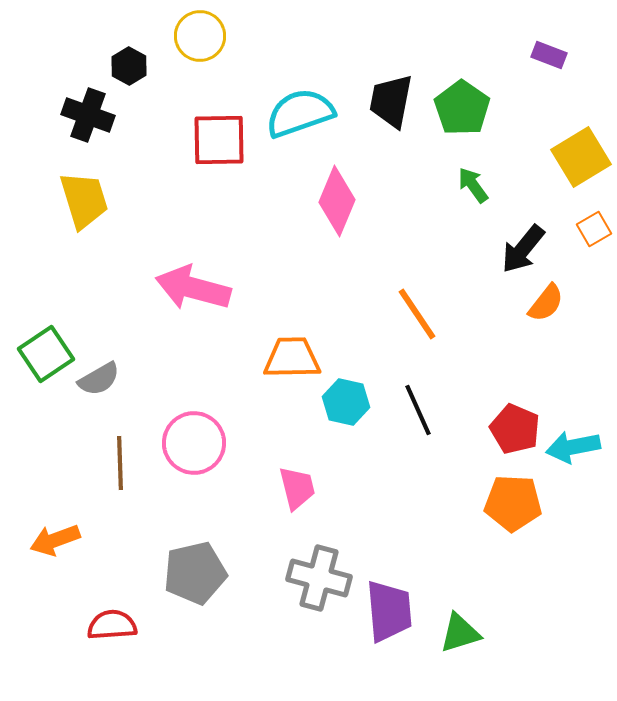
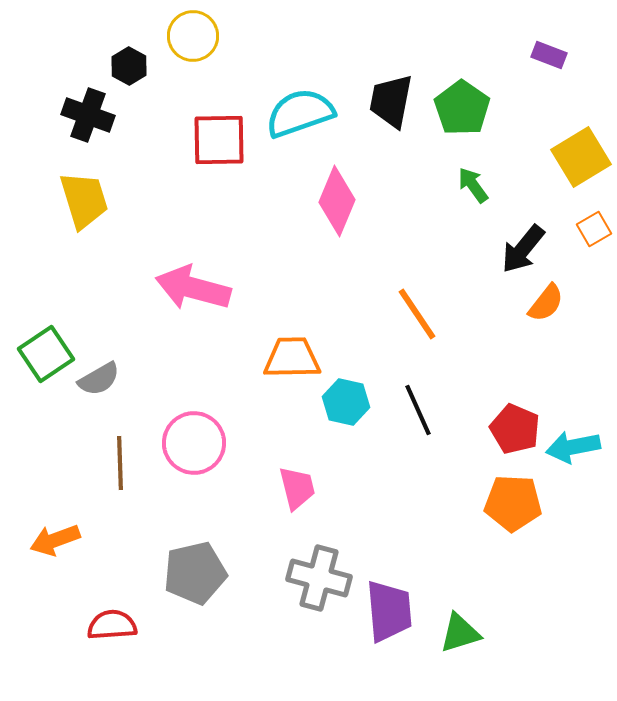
yellow circle: moved 7 px left
